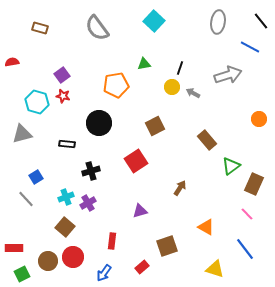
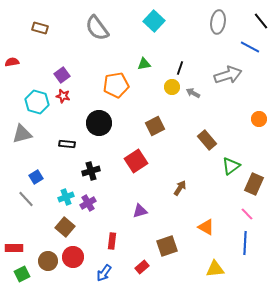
blue line at (245, 249): moved 6 px up; rotated 40 degrees clockwise
yellow triangle at (215, 269): rotated 24 degrees counterclockwise
